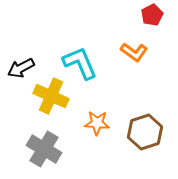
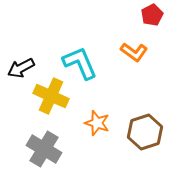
orange star: rotated 15 degrees clockwise
